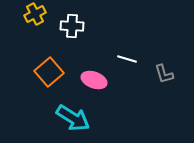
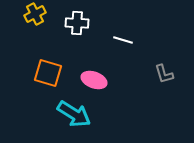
white cross: moved 5 px right, 3 px up
white line: moved 4 px left, 19 px up
orange square: moved 1 px left, 1 px down; rotated 32 degrees counterclockwise
cyan arrow: moved 1 px right, 4 px up
